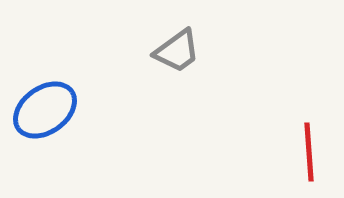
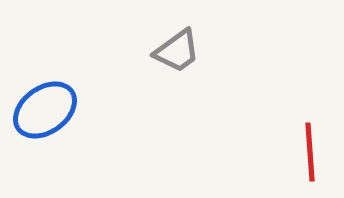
red line: moved 1 px right
